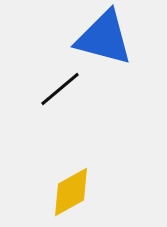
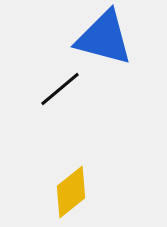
yellow diamond: rotated 10 degrees counterclockwise
